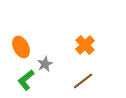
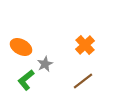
orange ellipse: rotated 35 degrees counterclockwise
